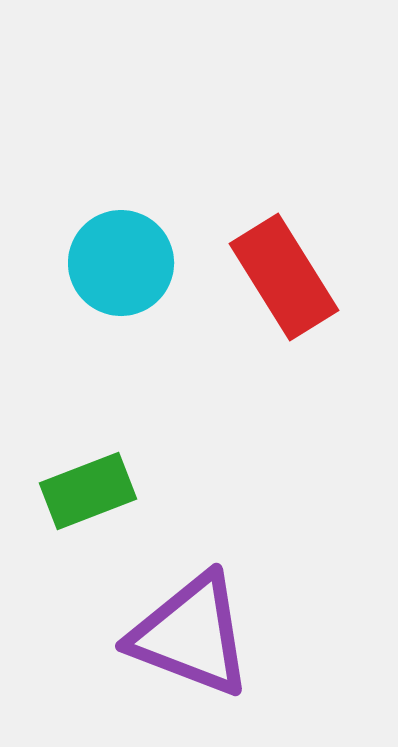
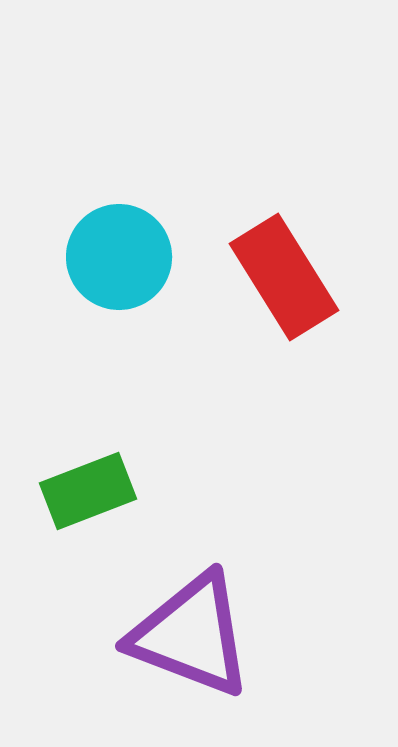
cyan circle: moved 2 px left, 6 px up
